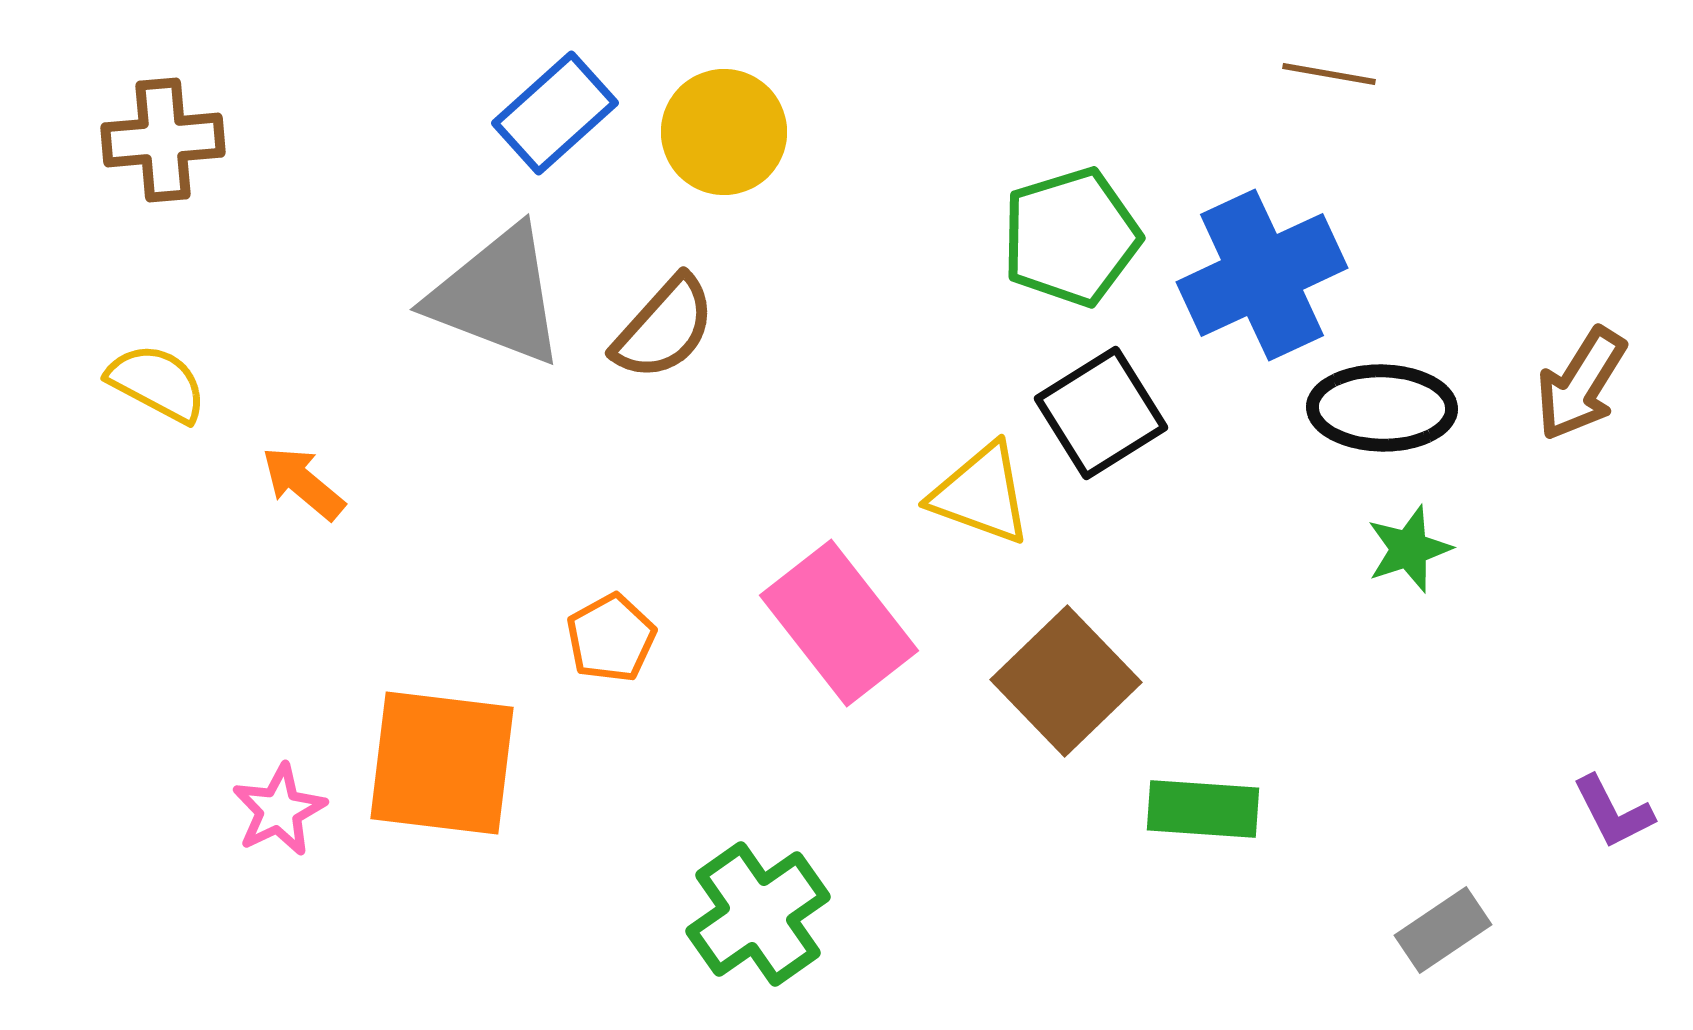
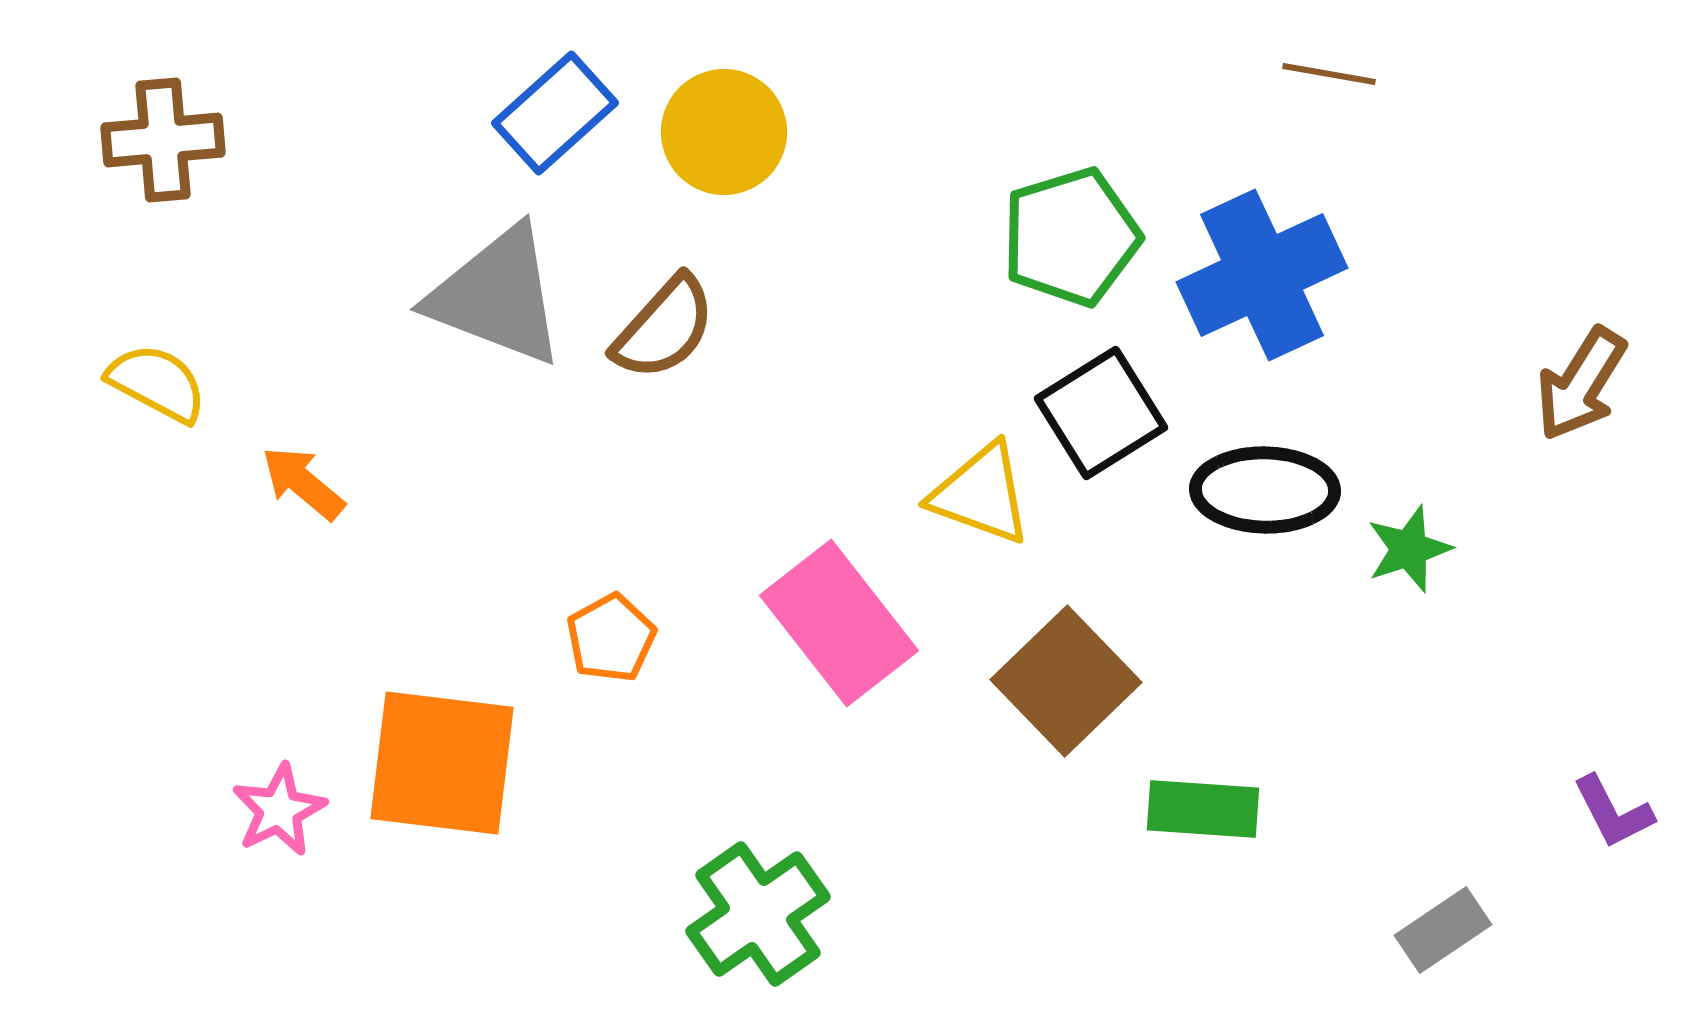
black ellipse: moved 117 px left, 82 px down
